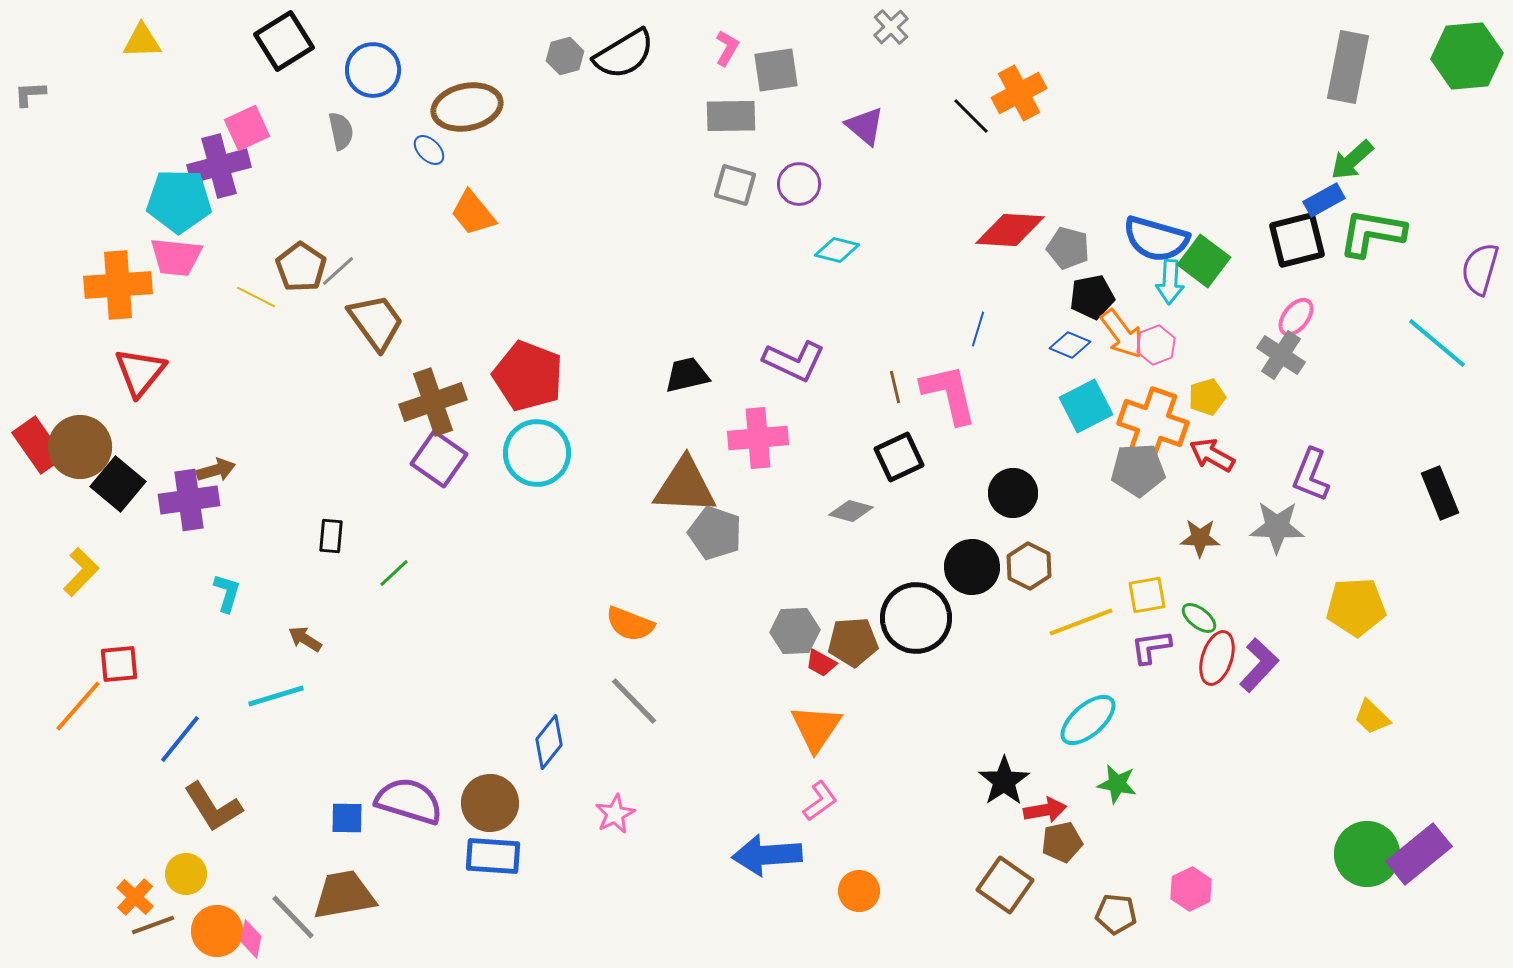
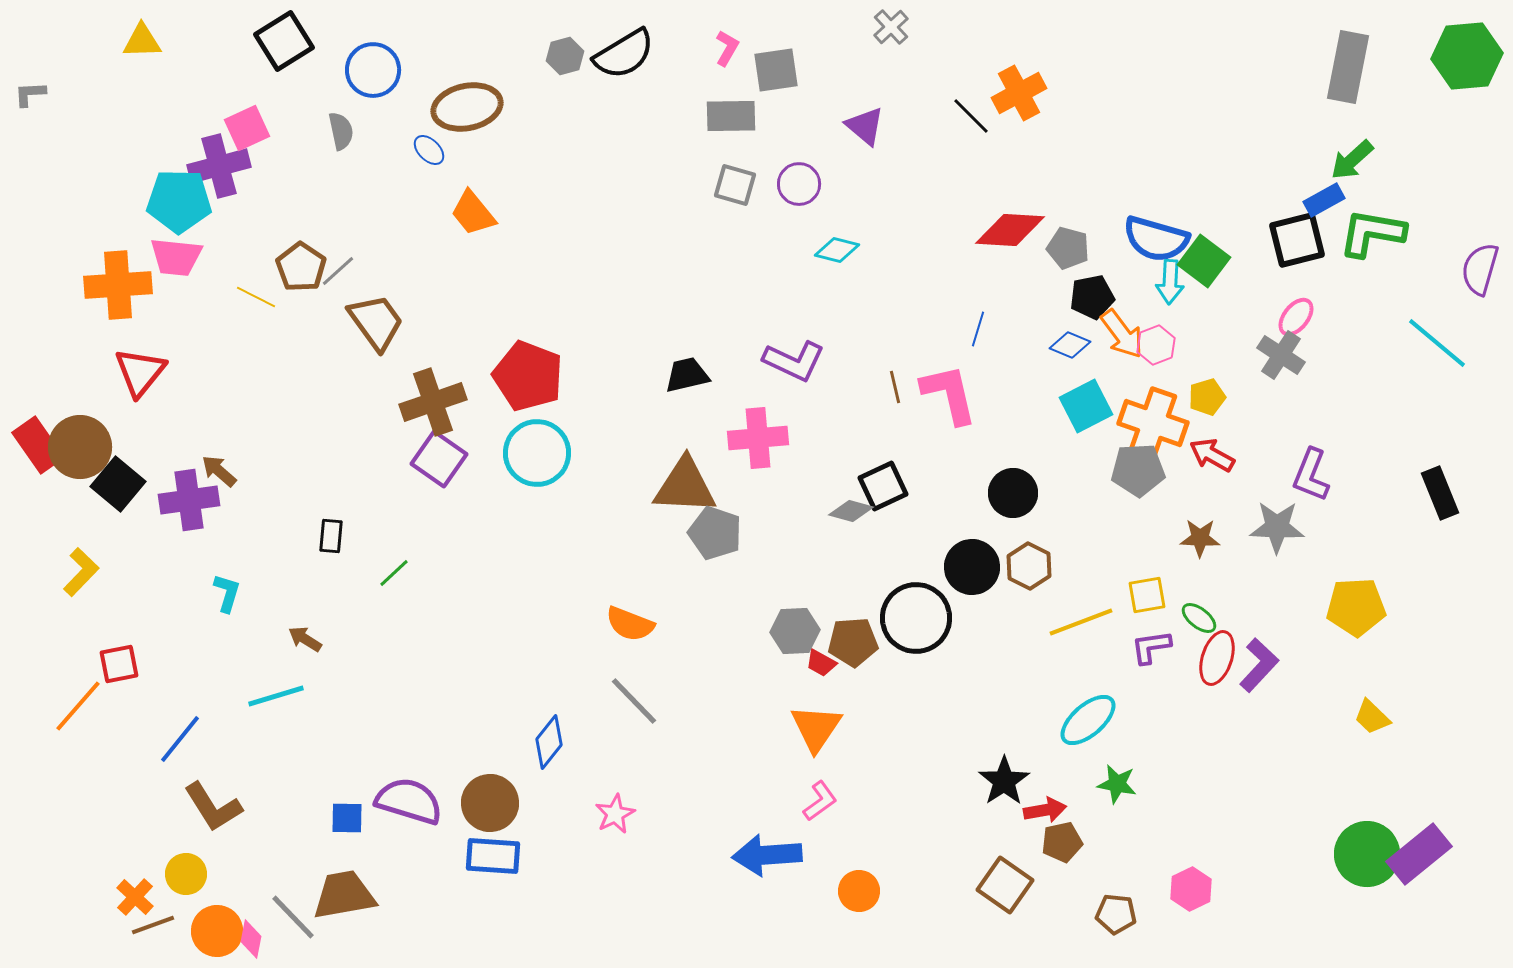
black square at (899, 457): moved 16 px left, 29 px down
brown arrow at (216, 470): moved 3 px right, 1 px down; rotated 123 degrees counterclockwise
red square at (119, 664): rotated 6 degrees counterclockwise
